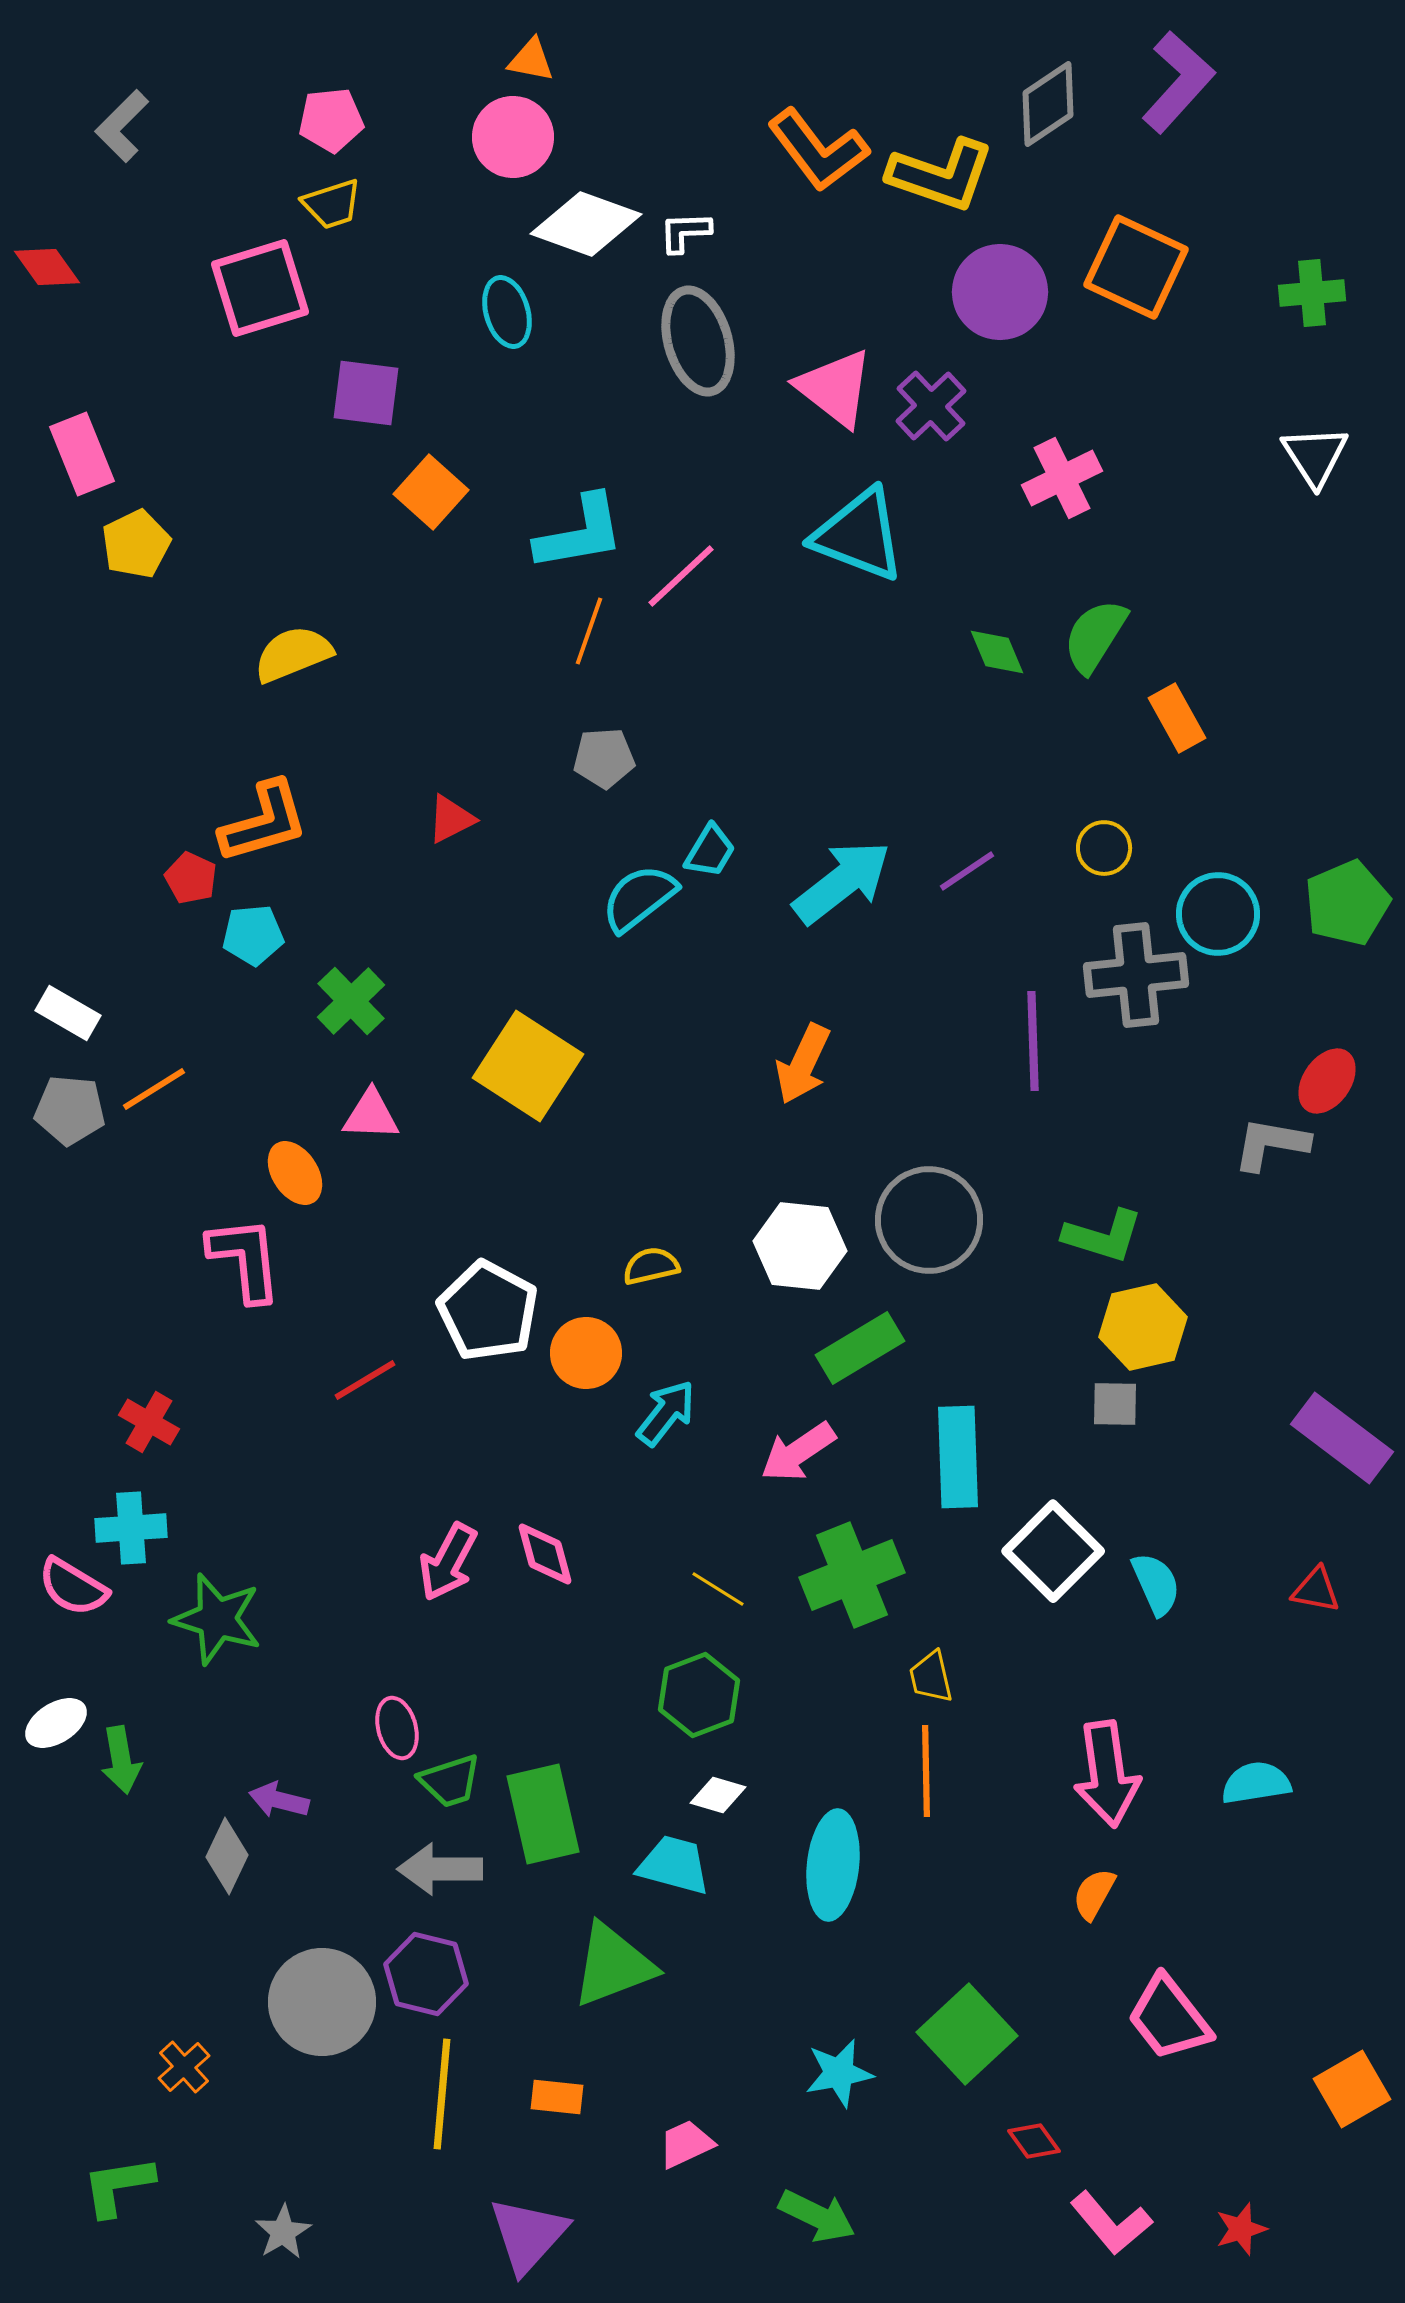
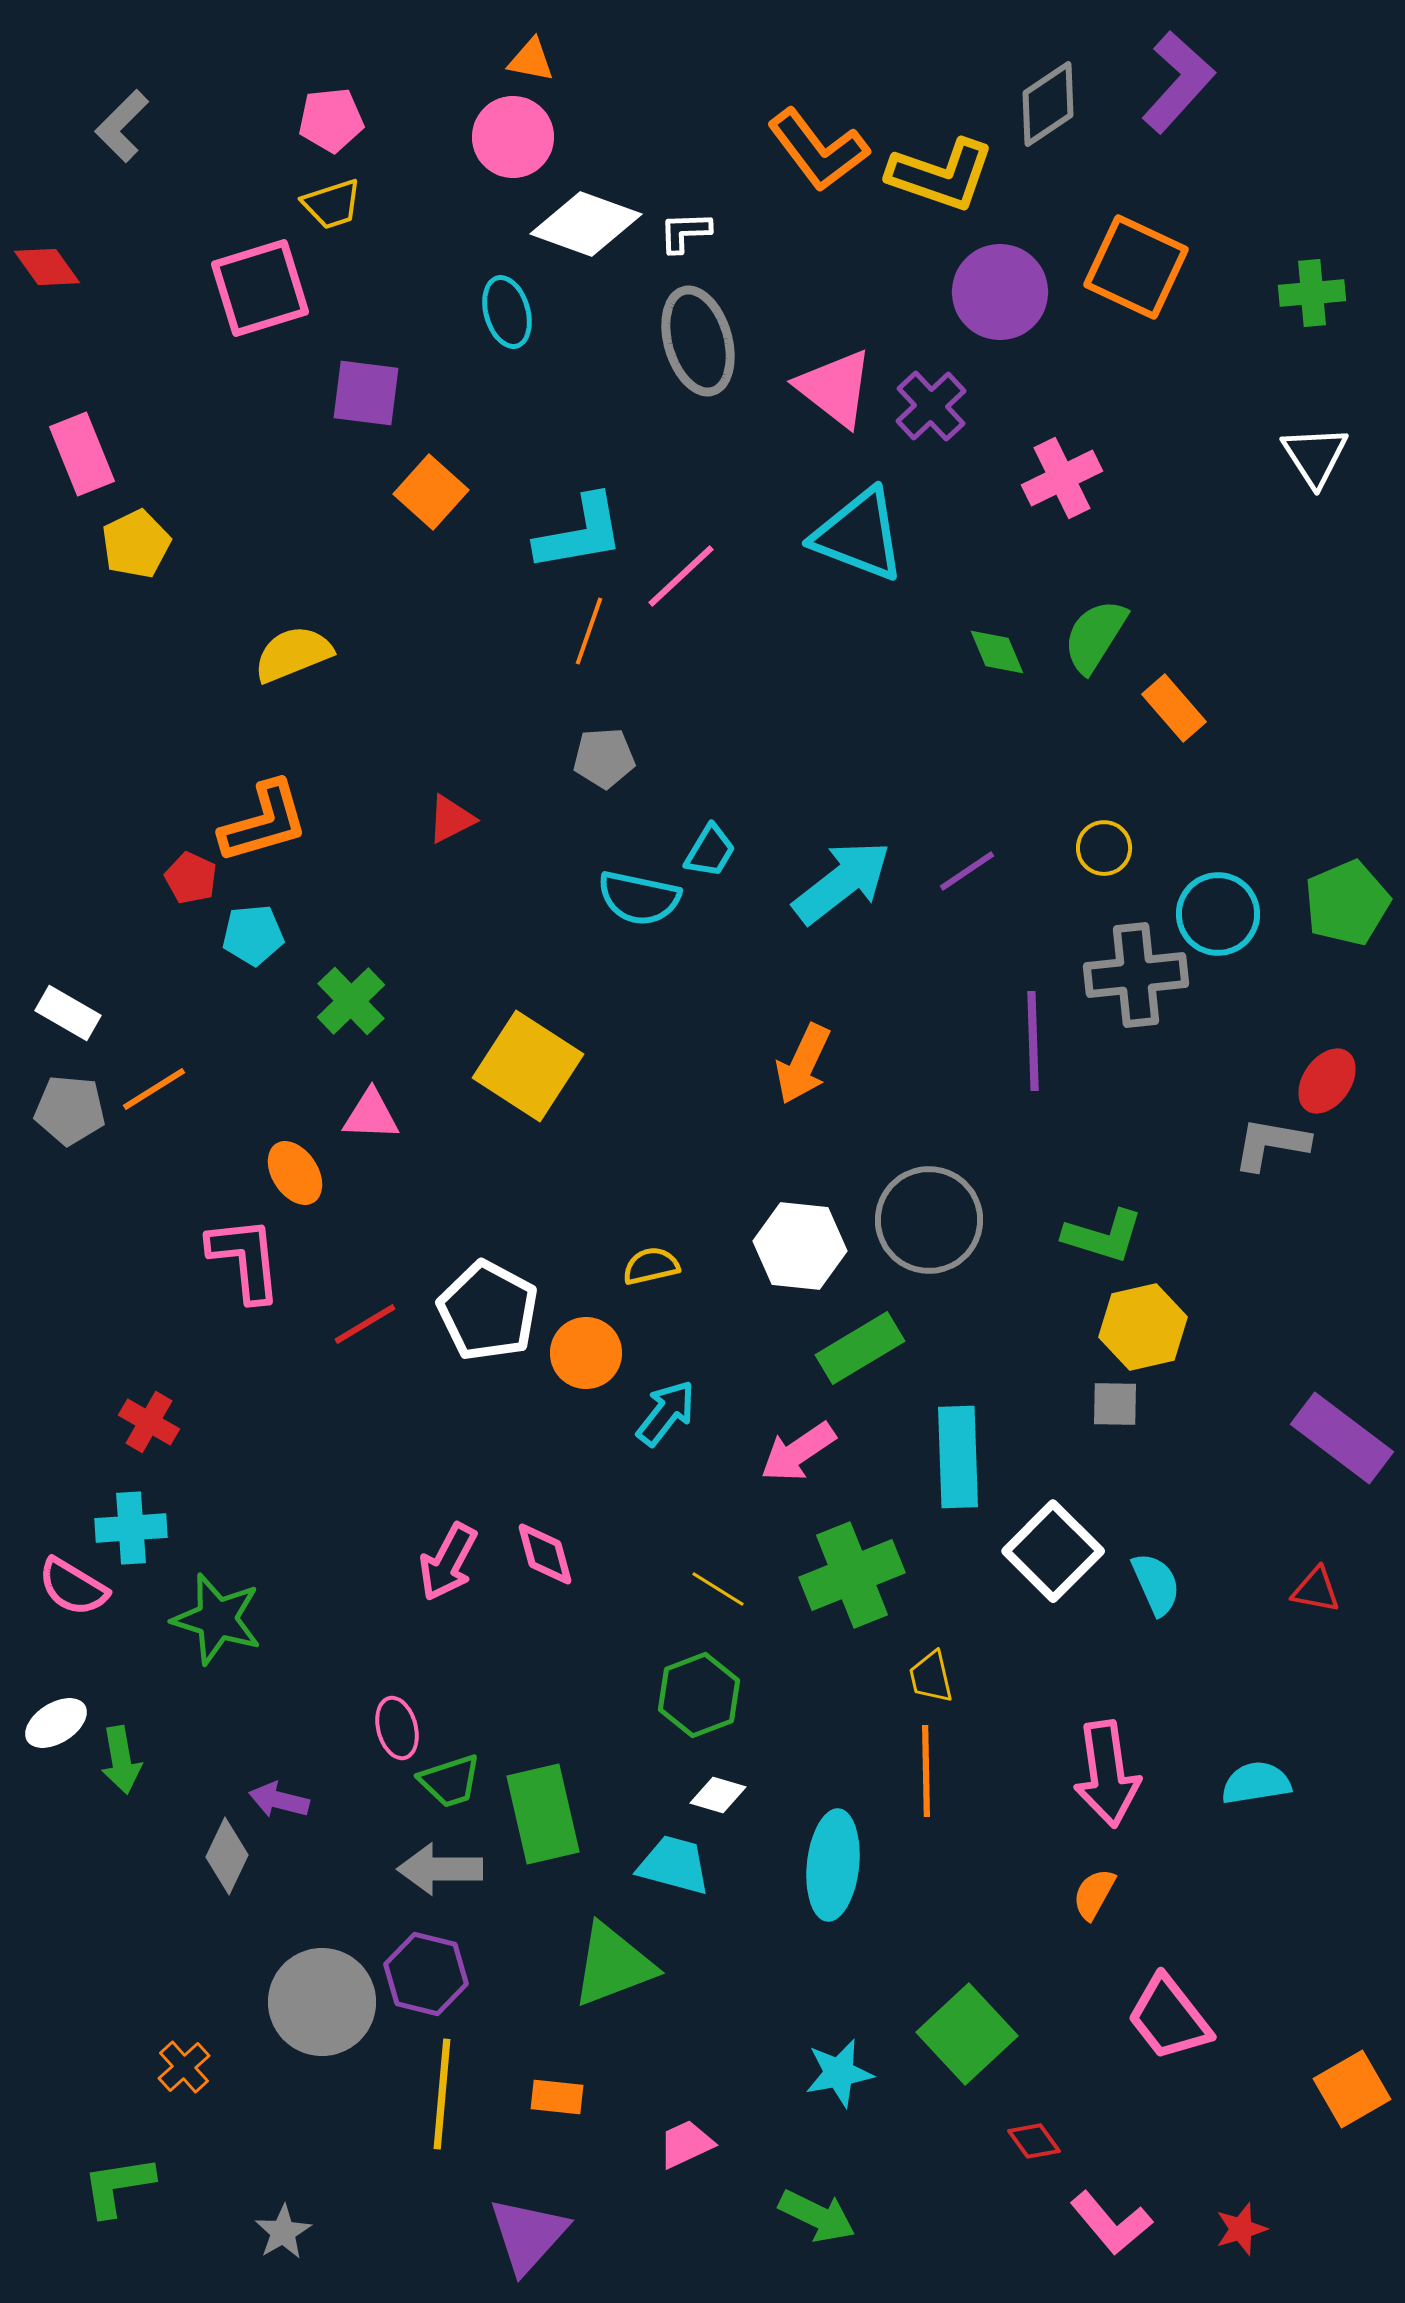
orange rectangle at (1177, 718): moved 3 px left, 10 px up; rotated 12 degrees counterclockwise
cyan semicircle at (639, 898): rotated 130 degrees counterclockwise
red line at (365, 1380): moved 56 px up
